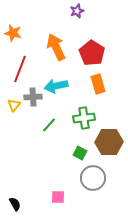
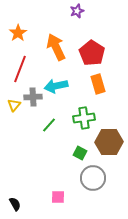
orange star: moved 5 px right; rotated 24 degrees clockwise
